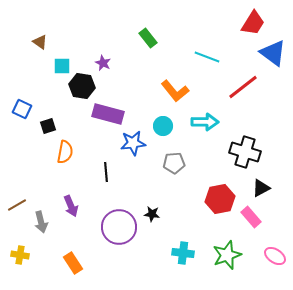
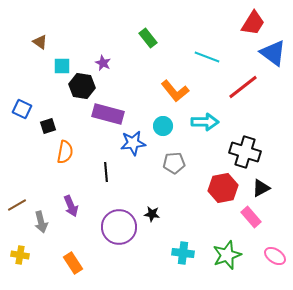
red hexagon: moved 3 px right, 11 px up
